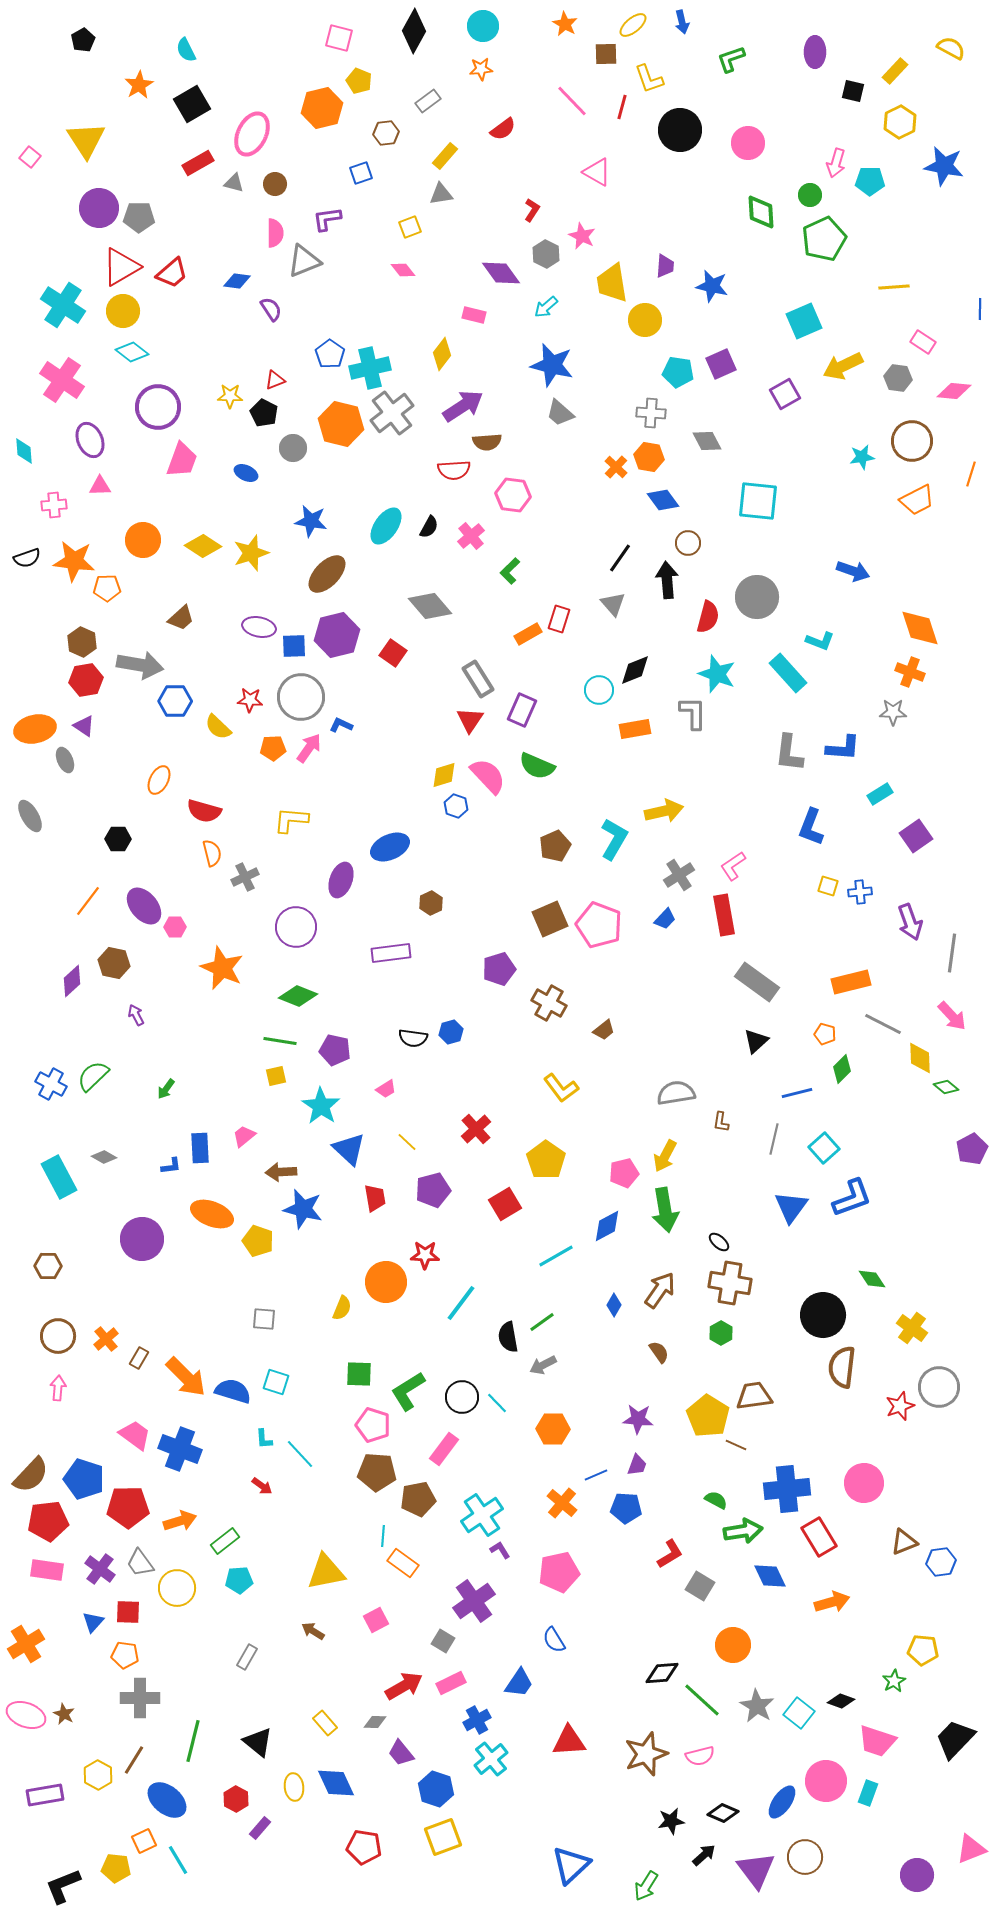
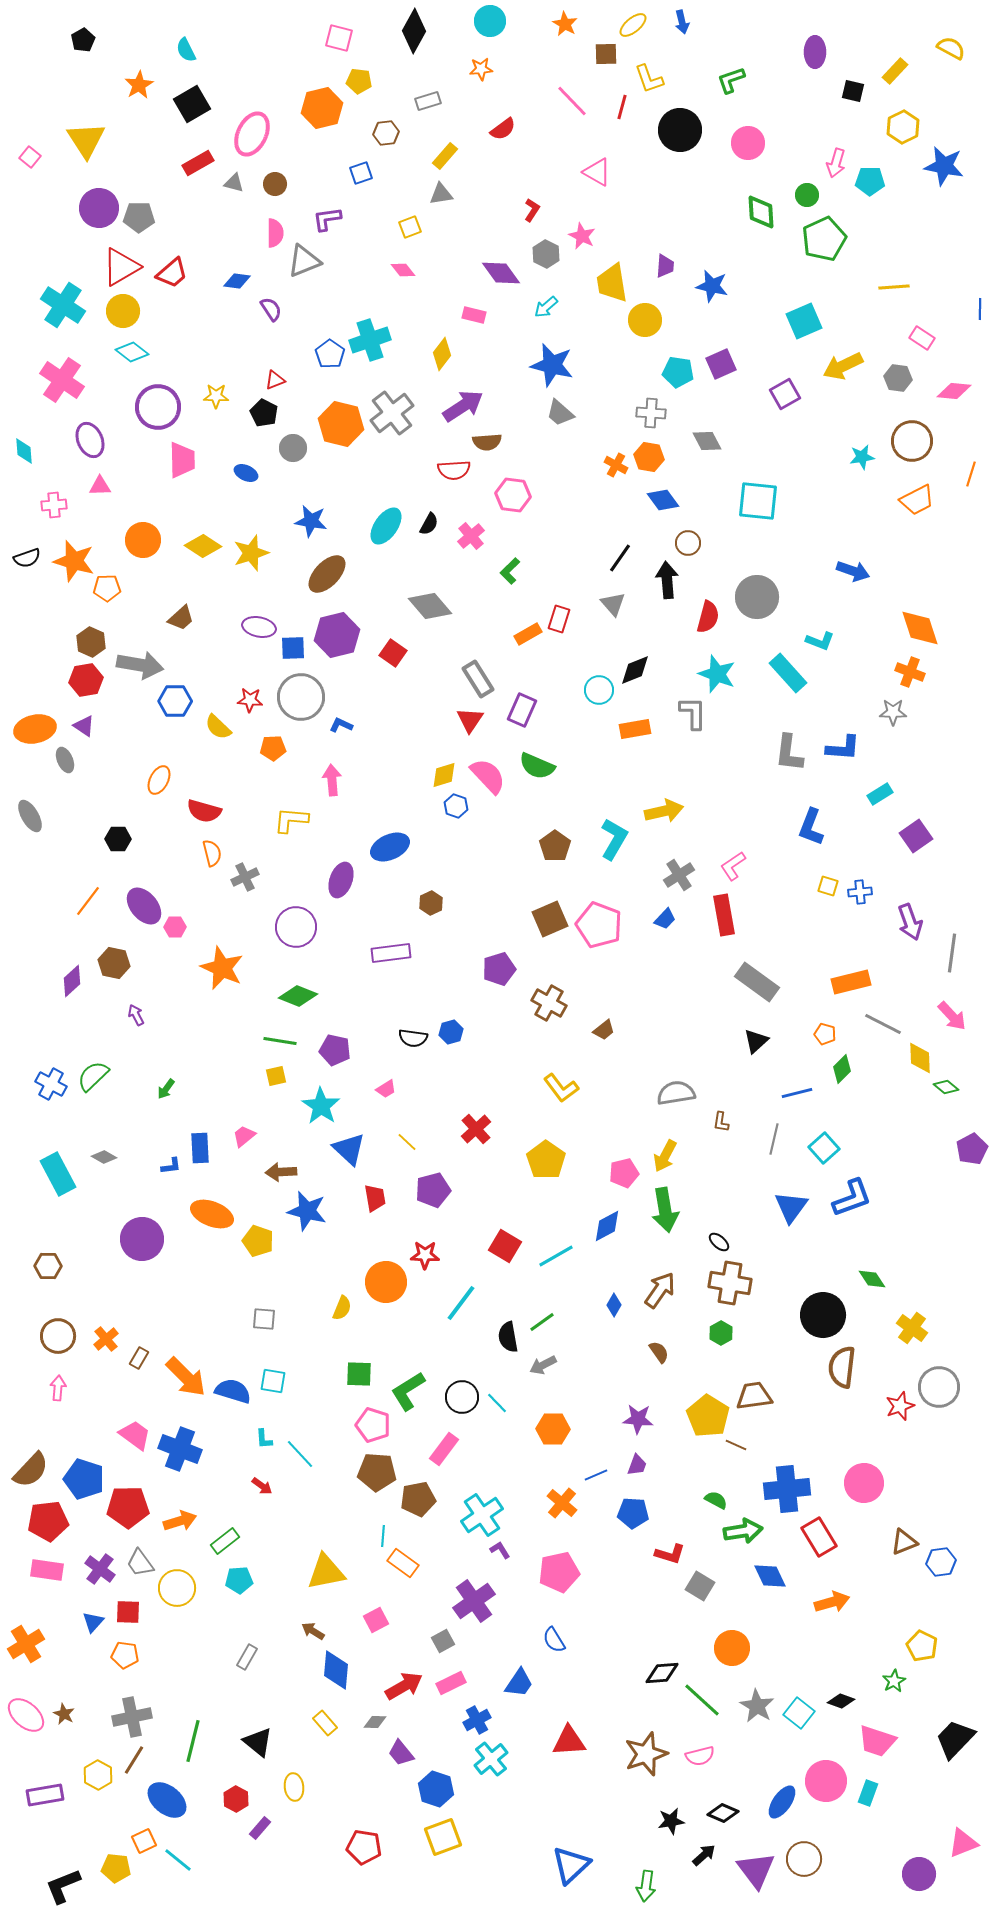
cyan circle at (483, 26): moved 7 px right, 5 px up
green L-shape at (731, 59): moved 21 px down
yellow pentagon at (359, 81): rotated 15 degrees counterclockwise
gray rectangle at (428, 101): rotated 20 degrees clockwise
yellow hexagon at (900, 122): moved 3 px right, 5 px down
green circle at (810, 195): moved 3 px left
pink rectangle at (923, 342): moved 1 px left, 4 px up
cyan cross at (370, 368): moved 28 px up; rotated 6 degrees counterclockwise
yellow star at (230, 396): moved 14 px left
pink trapezoid at (182, 460): rotated 21 degrees counterclockwise
orange cross at (616, 467): moved 2 px up; rotated 15 degrees counterclockwise
black semicircle at (429, 527): moved 3 px up
orange star at (74, 561): rotated 9 degrees clockwise
brown hexagon at (82, 642): moved 9 px right
blue square at (294, 646): moved 1 px left, 2 px down
pink arrow at (309, 748): moved 23 px right, 32 px down; rotated 40 degrees counterclockwise
brown pentagon at (555, 846): rotated 12 degrees counterclockwise
cyan rectangle at (59, 1177): moved 1 px left, 3 px up
red square at (505, 1204): moved 42 px down; rotated 28 degrees counterclockwise
blue star at (303, 1209): moved 4 px right, 2 px down
cyan square at (276, 1382): moved 3 px left, 1 px up; rotated 8 degrees counterclockwise
brown semicircle at (31, 1475): moved 5 px up
blue pentagon at (626, 1508): moved 7 px right, 5 px down
red L-shape at (670, 1554): rotated 48 degrees clockwise
gray square at (443, 1641): rotated 30 degrees clockwise
orange circle at (733, 1645): moved 1 px left, 3 px down
yellow pentagon at (923, 1650): moved 1 px left, 4 px up; rotated 20 degrees clockwise
gray cross at (140, 1698): moved 8 px left, 19 px down; rotated 12 degrees counterclockwise
pink ellipse at (26, 1715): rotated 21 degrees clockwise
blue diamond at (336, 1783): moved 113 px up; rotated 30 degrees clockwise
pink triangle at (971, 1849): moved 8 px left, 6 px up
brown circle at (805, 1857): moved 1 px left, 2 px down
cyan line at (178, 1860): rotated 20 degrees counterclockwise
purple circle at (917, 1875): moved 2 px right, 1 px up
green arrow at (646, 1886): rotated 24 degrees counterclockwise
